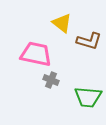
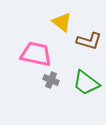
yellow triangle: moved 1 px up
green trapezoid: moved 2 px left, 14 px up; rotated 32 degrees clockwise
